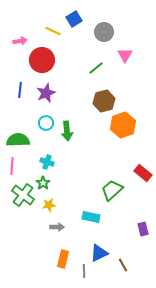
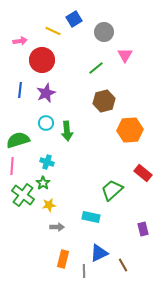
orange hexagon: moved 7 px right, 5 px down; rotated 15 degrees clockwise
green semicircle: rotated 15 degrees counterclockwise
